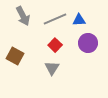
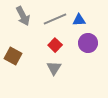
brown square: moved 2 px left
gray triangle: moved 2 px right
